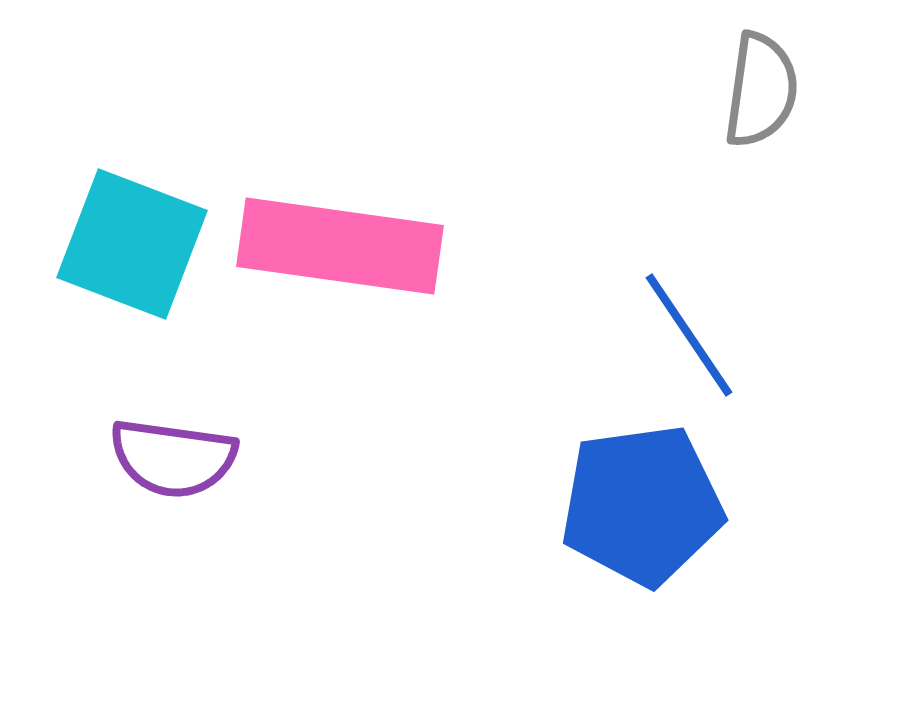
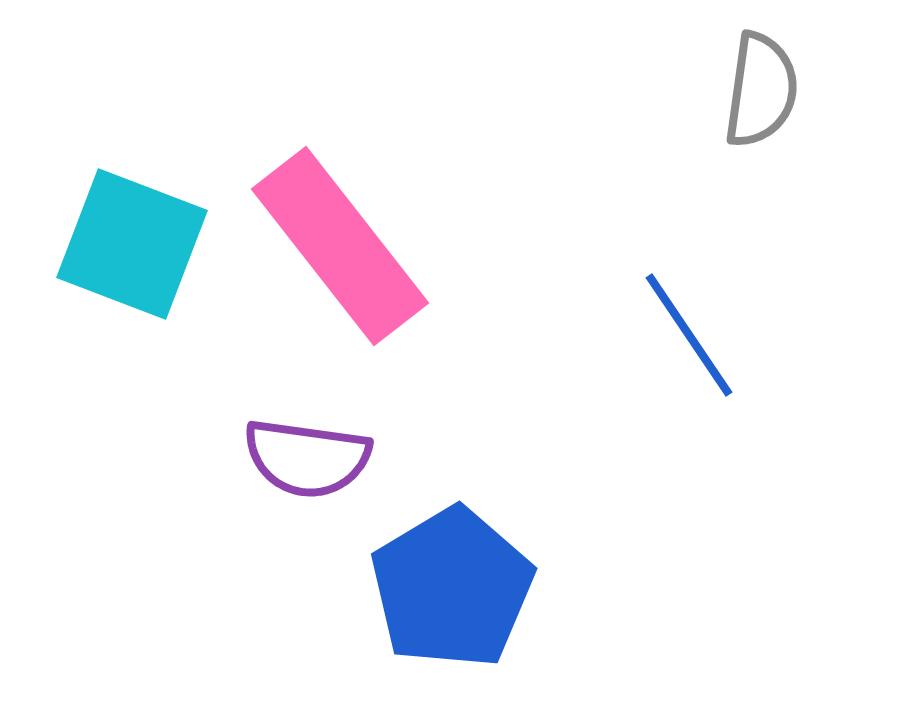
pink rectangle: rotated 44 degrees clockwise
purple semicircle: moved 134 px right
blue pentagon: moved 190 px left, 83 px down; rotated 23 degrees counterclockwise
